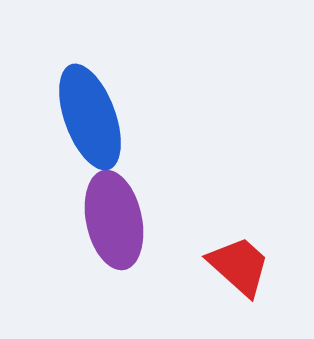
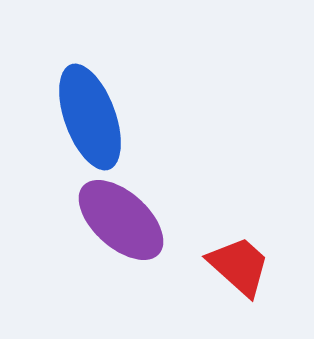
purple ellipse: moved 7 px right; rotated 36 degrees counterclockwise
